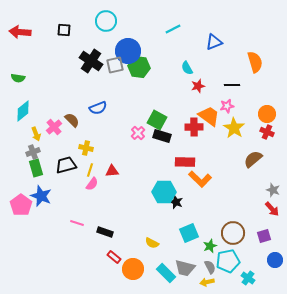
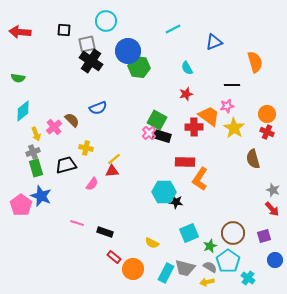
gray square at (115, 65): moved 28 px left, 21 px up
red star at (198, 86): moved 12 px left, 8 px down
pink cross at (138, 133): moved 11 px right
brown semicircle at (253, 159): rotated 66 degrees counterclockwise
yellow line at (90, 170): moved 24 px right, 11 px up; rotated 32 degrees clockwise
orange L-shape at (200, 179): rotated 80 degrees clockwise
black star at (176, 202): rotated 16 degrees counterclockwise
cyan pentagon at (228, 261): rotated 25 degrees counterclockwise
gray semicircle at (210, 267): rotated 32 degrees counterclockwise
cyan rectangle at (166, 273): rotated 72 degrees clockwise
